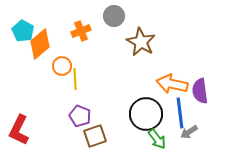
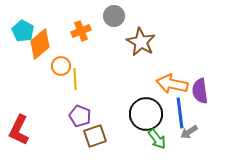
orange circle: moved 1 px left
